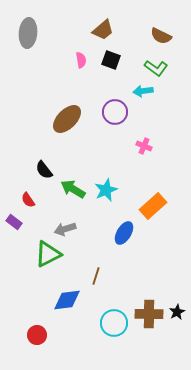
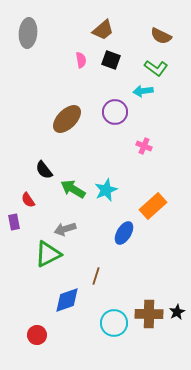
purple rectangle: rotated 42 degrees clockwise
blue diamond: rotated 12 degrees counterclockwise
